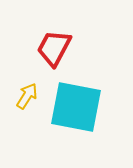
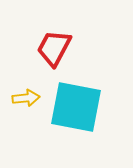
yellow arrow: moved 1 px left, 2 px down; rotated 52 degrees clockwise
